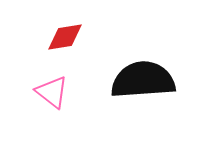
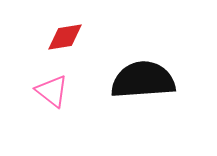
pink triangle: moved 1 px up
